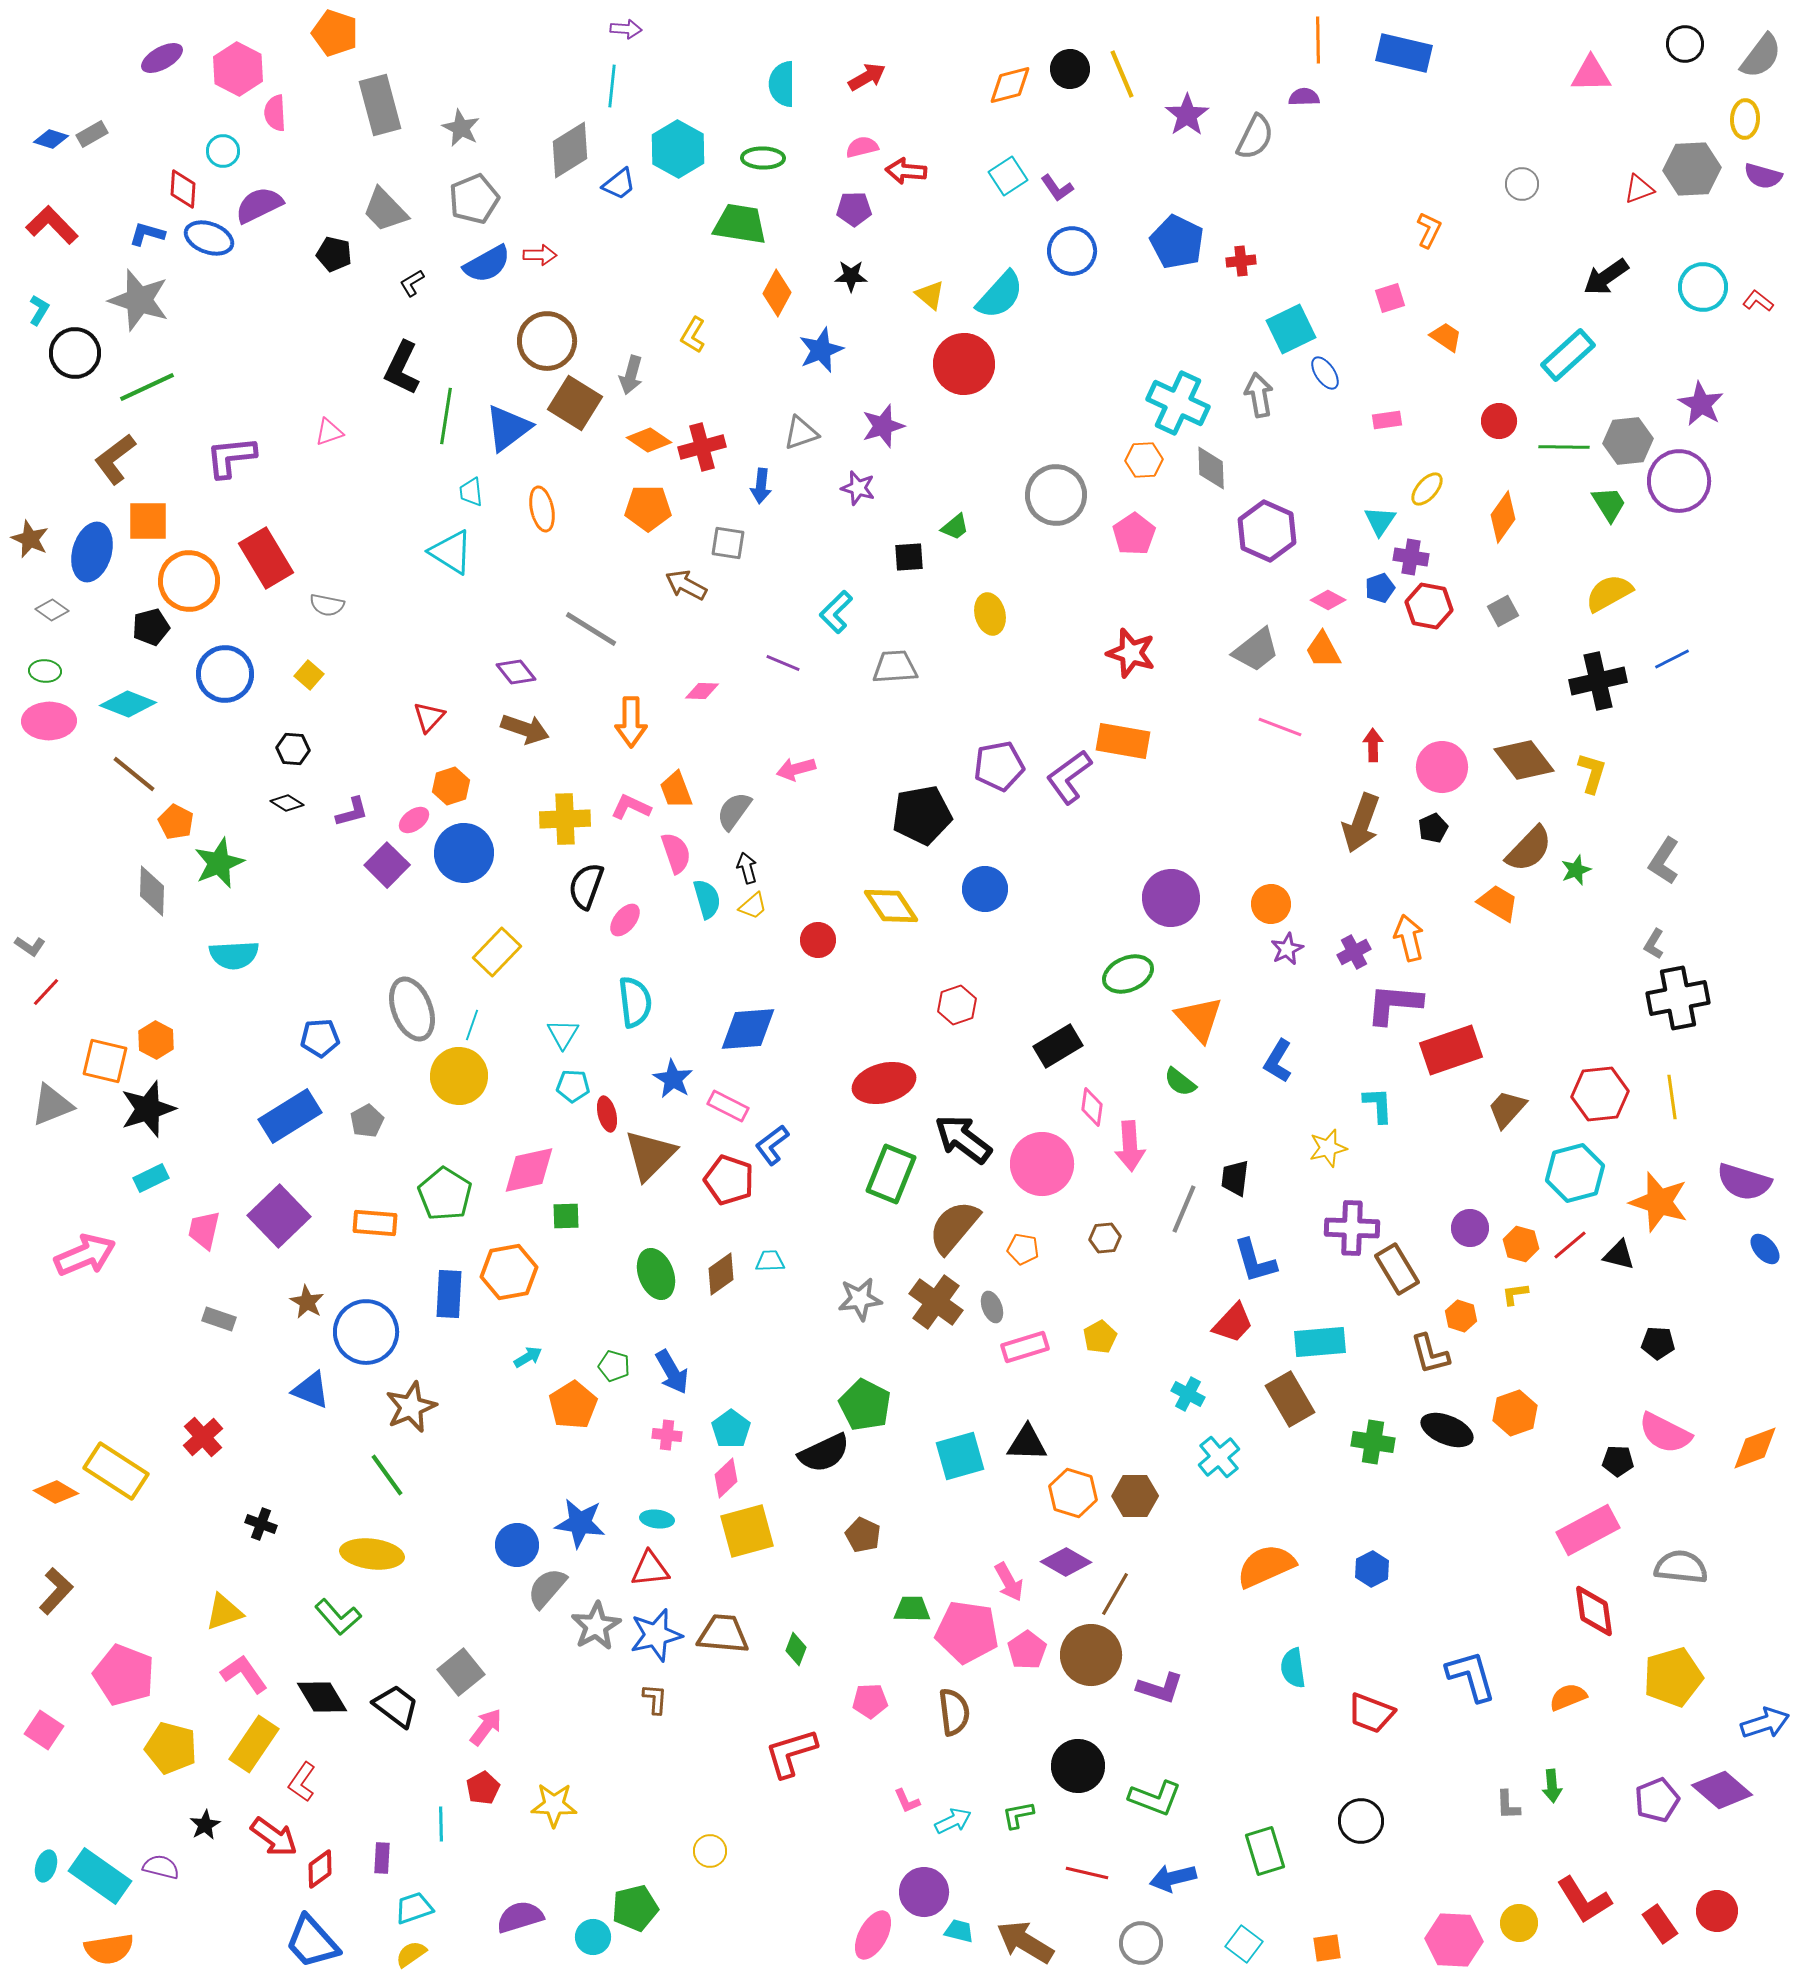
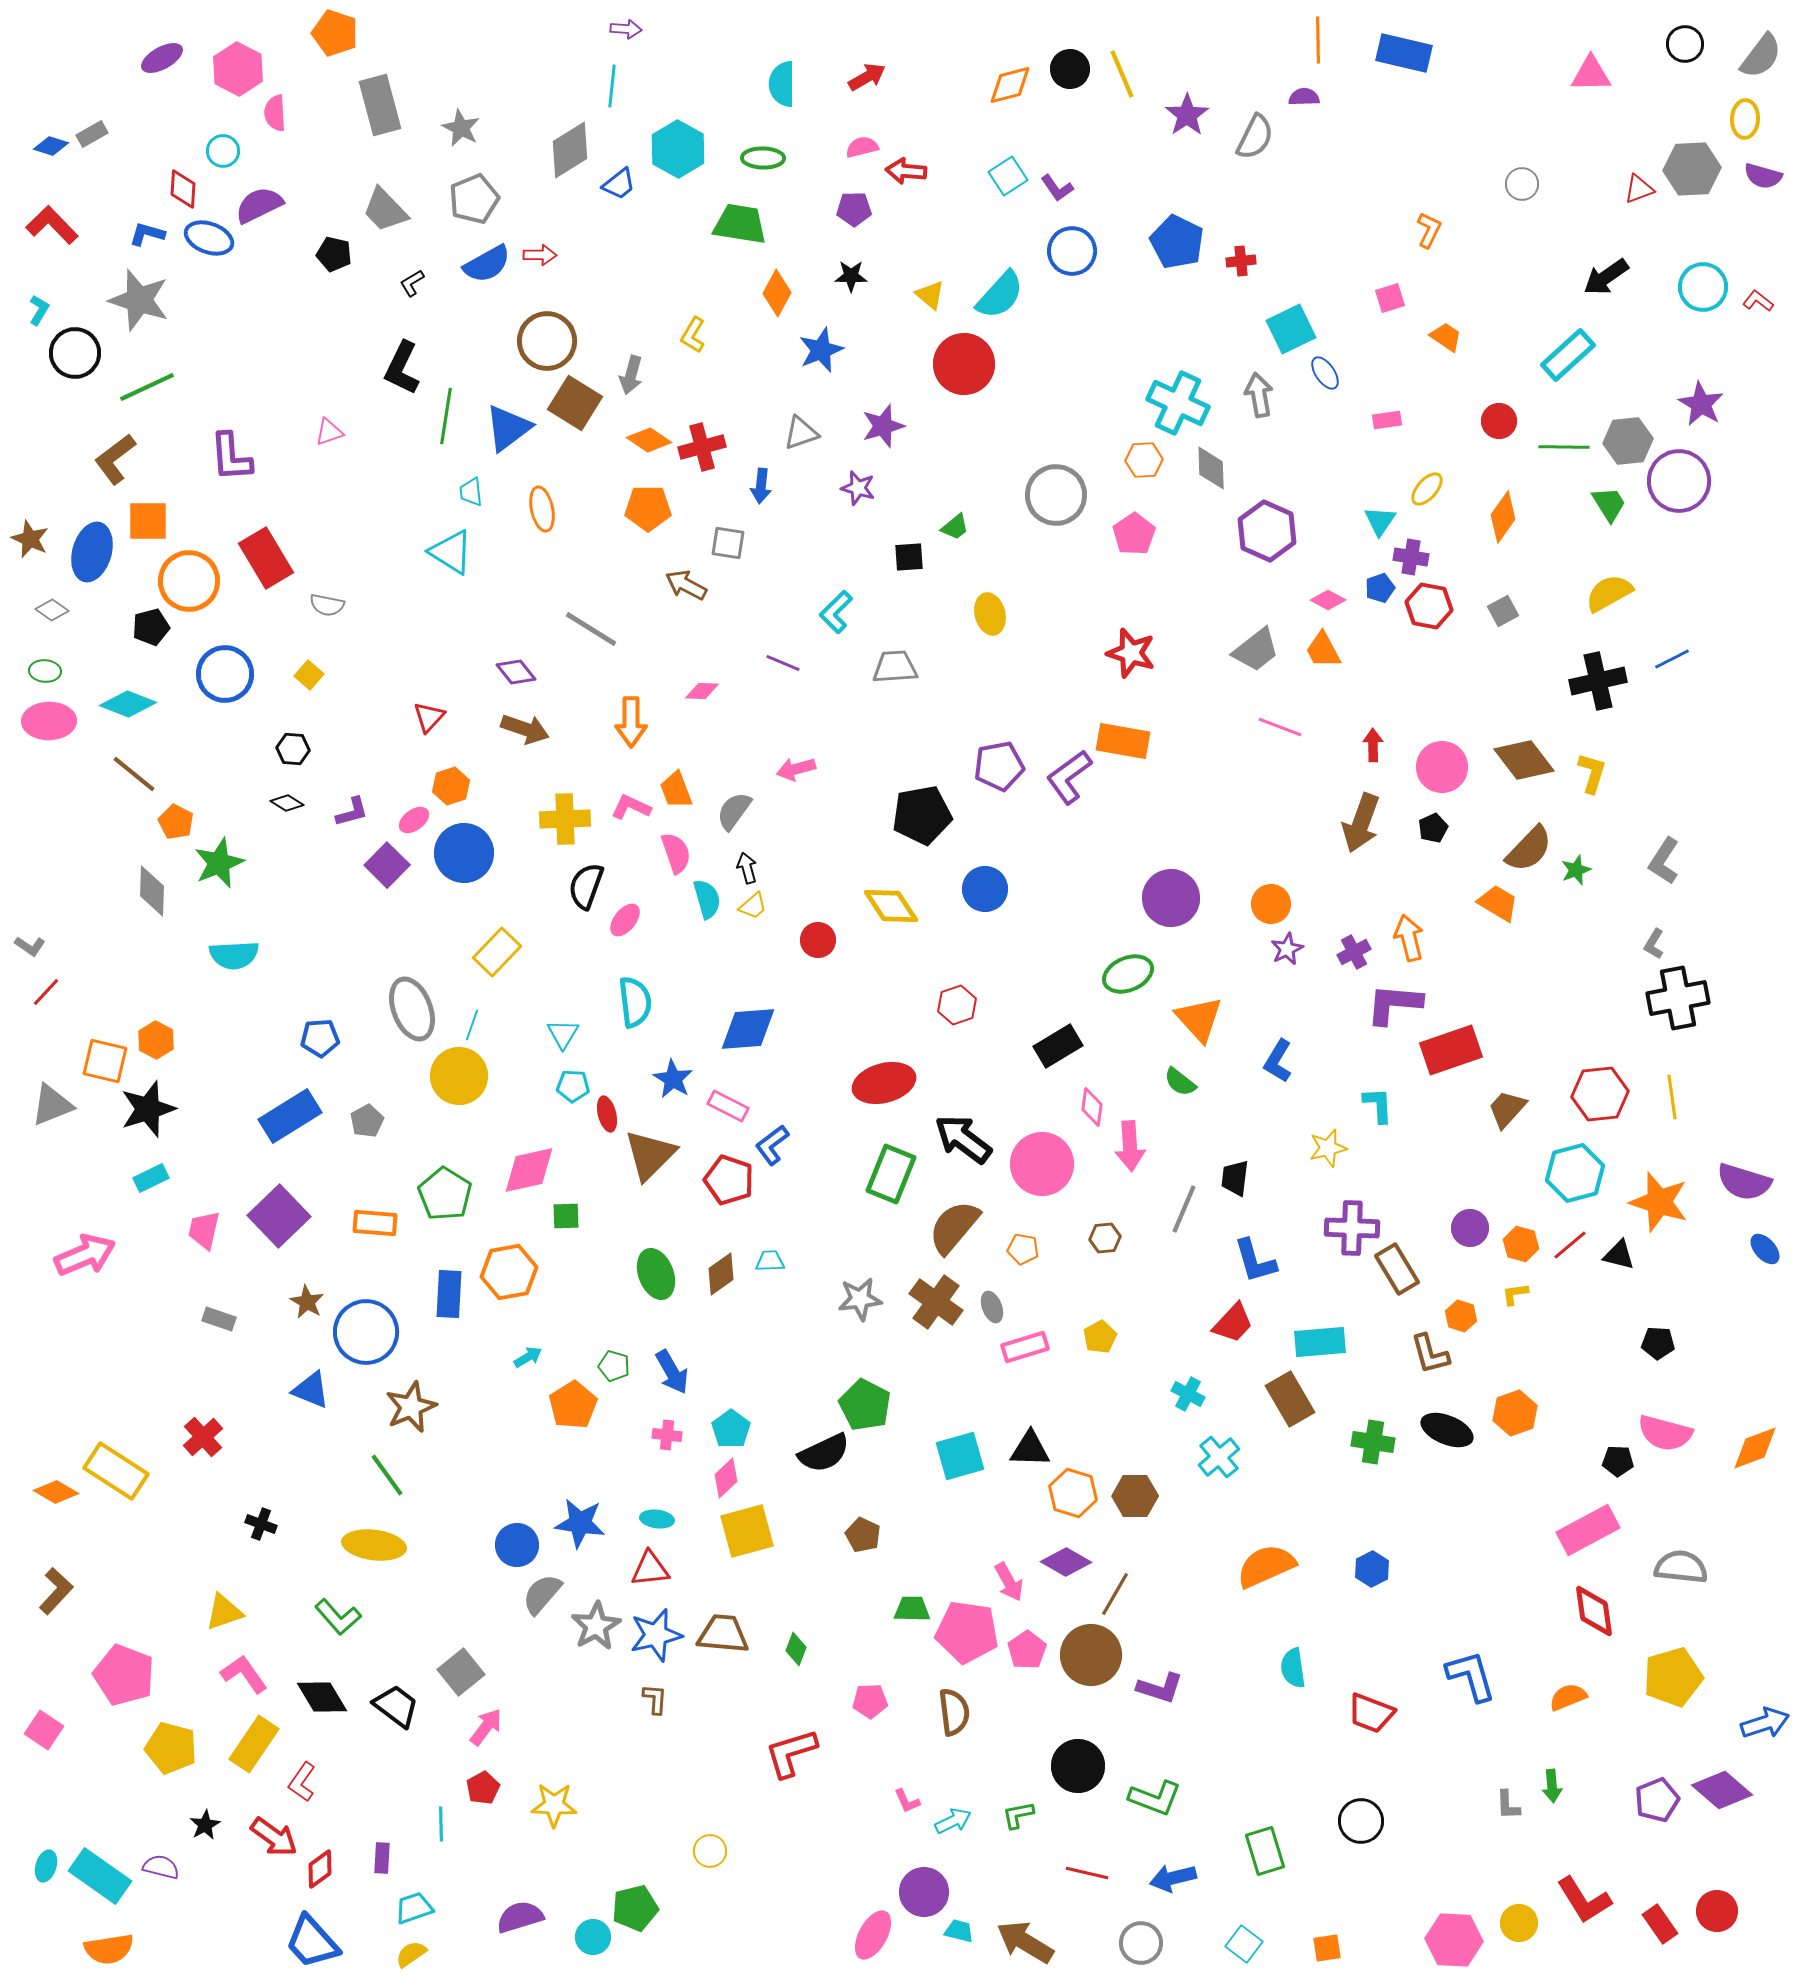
blue diamond at (51, 139): moved 7 px down
purple L-shape at (231, 457): rotated 88 degrees counterclockwise
pink semicircle at (1665, 1433): rotated 12 degrees counterclockwise
black triangle at (1027, 1443): moved 3 px right, 6 px down
yellow ellipse at (372, 1554): moved 2 px right, 9 px up
gray semicircle at (547, 1588): moved 5 px left, 6 px down
